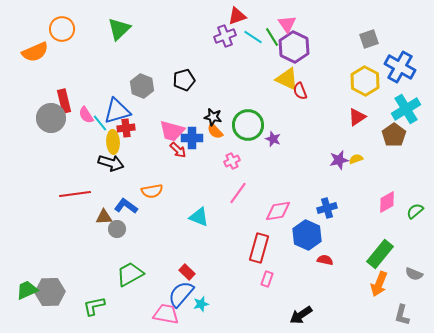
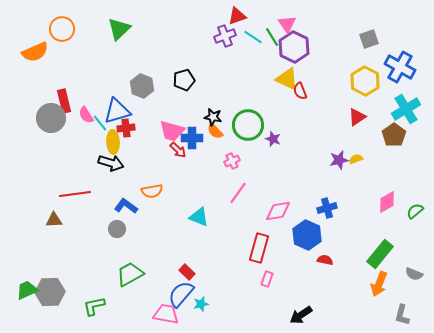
brown triangle at (104, 217): moved 50 px left, 3 px down
